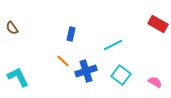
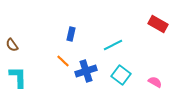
brown semicircle: moved 17 px down
cyan L-shape: rotated 25 degrees clockwise
